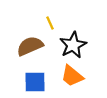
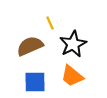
black star: moved 1 px up
